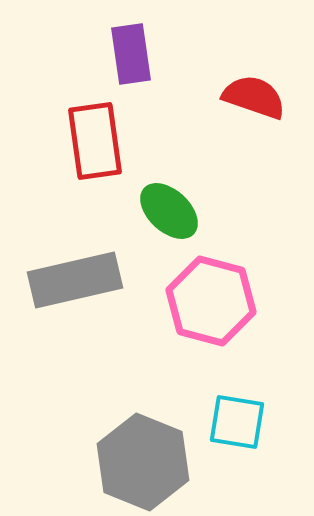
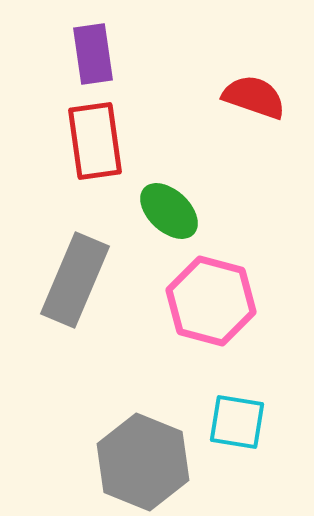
purple rectangle: moved 38 px left
gray rectangle: rotated 54 degrees counterclockwise
